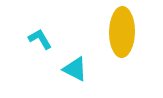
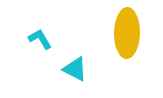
yellow ellipse: moved 5 px right, 1 px down
